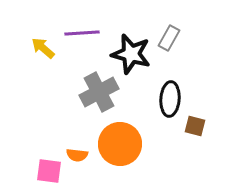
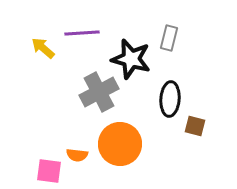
gray rectangle: rotated 15 degrees counterclockwise
black star: moved 5 px down
